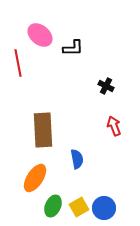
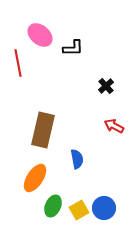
black cross: rotated 21 degrees clockwise
red arrow: rotated 42 degrees counterclockwise
brown rectangle: rotated 16 degrees clockwise
yellow square: moved 3 px down
